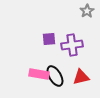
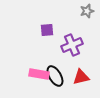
gray star: rotated 16 degrees clockwise
purple square: moved 2 px left, 9 px up
purple cross: rotated 15 degrees counterclockwise
